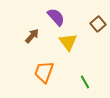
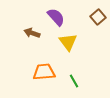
brown square: moved 7 px up
brown arrow: moved 3 px up; rotated 112 degrees counterclockwise
orange trapezoid: rotated 65 degrees clockwise
green line: moved 11 px left, 1 px up
